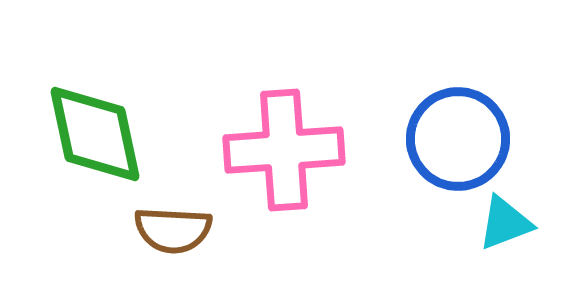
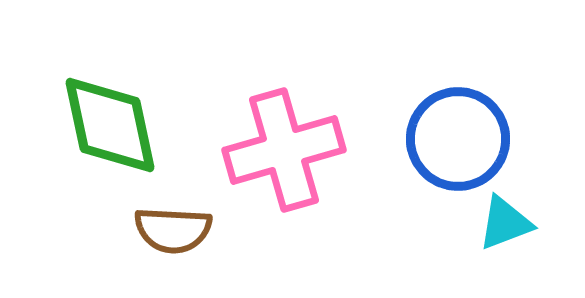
green diamond: moved 15 px right, 9 px up
pink cross: rotated 12 degrees counterclockwise
